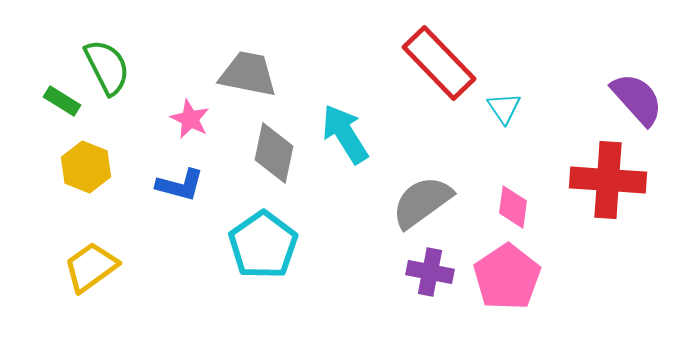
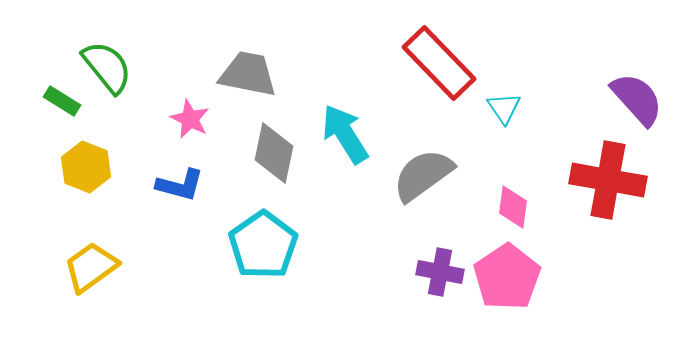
green semicircle: rotated 12 degrees counterclockwise
red cross: rotated 6 degrees clockwise
gray semicircle: moved 1 px right, 27 px up
purple cross: moved 10 px right
